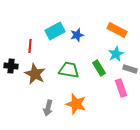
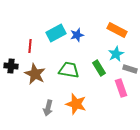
cyan rectangle: moved 1 px right, 2 px down
